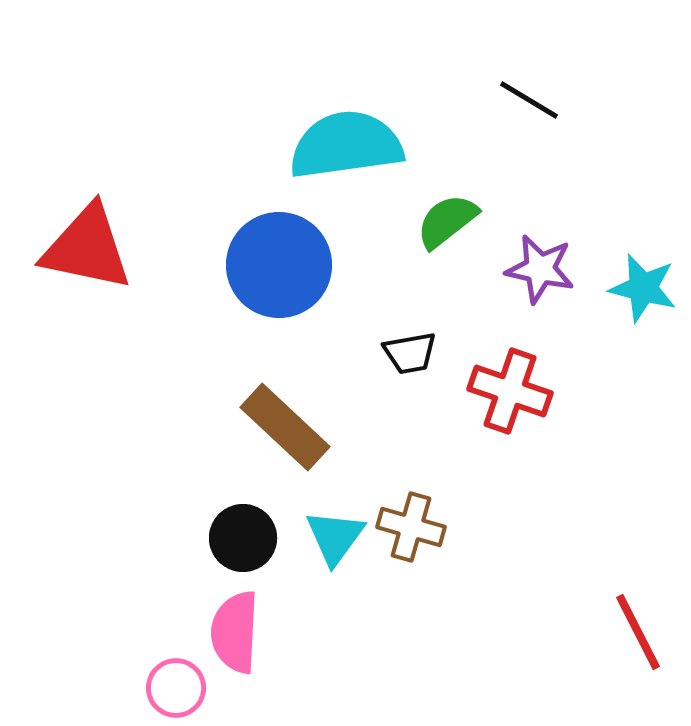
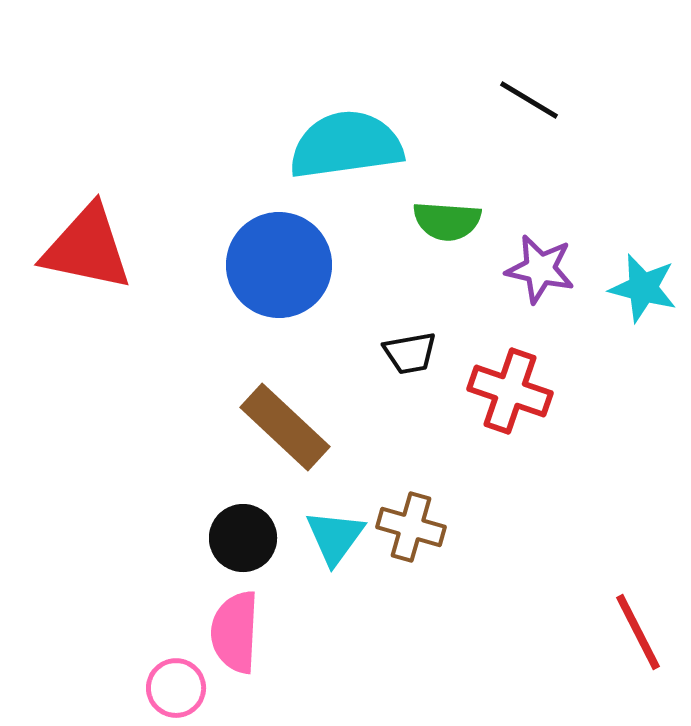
green semicircle: rotated 138 degrees counterclockwise
